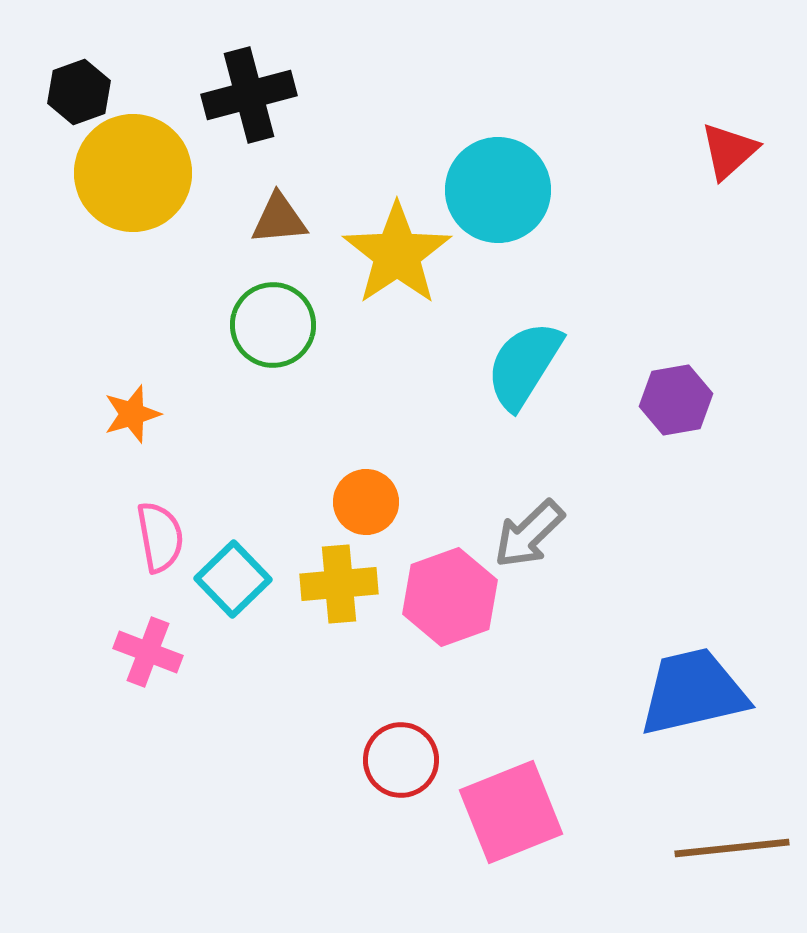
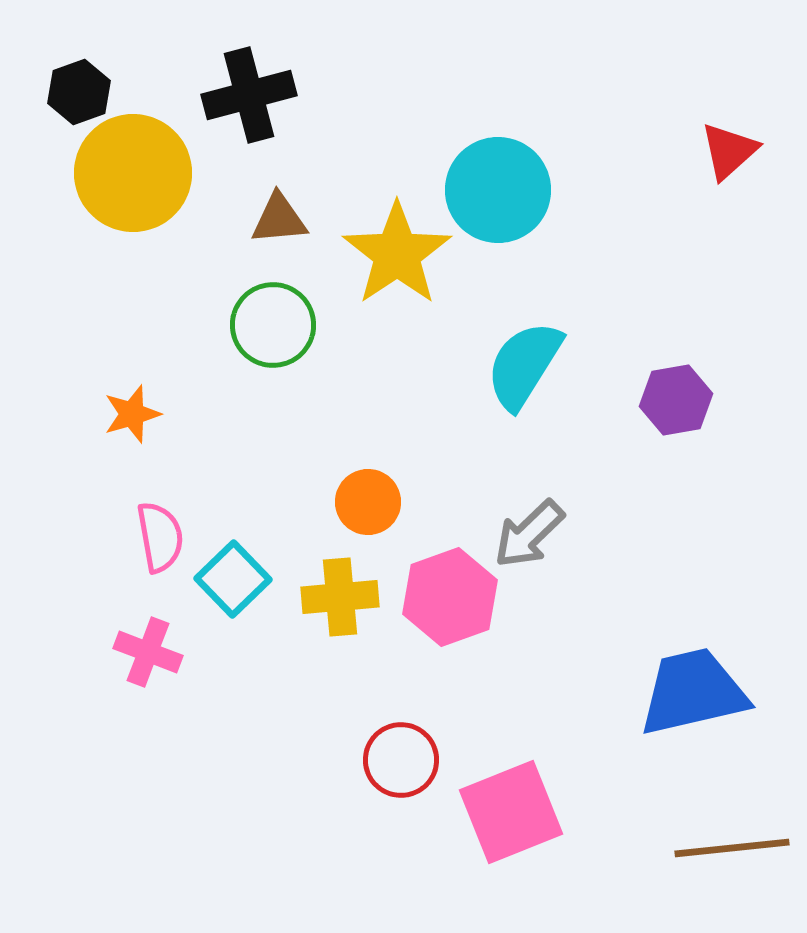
orange circle: moved 2 px right
yellow cross: moved 1 px right, 13 px down
